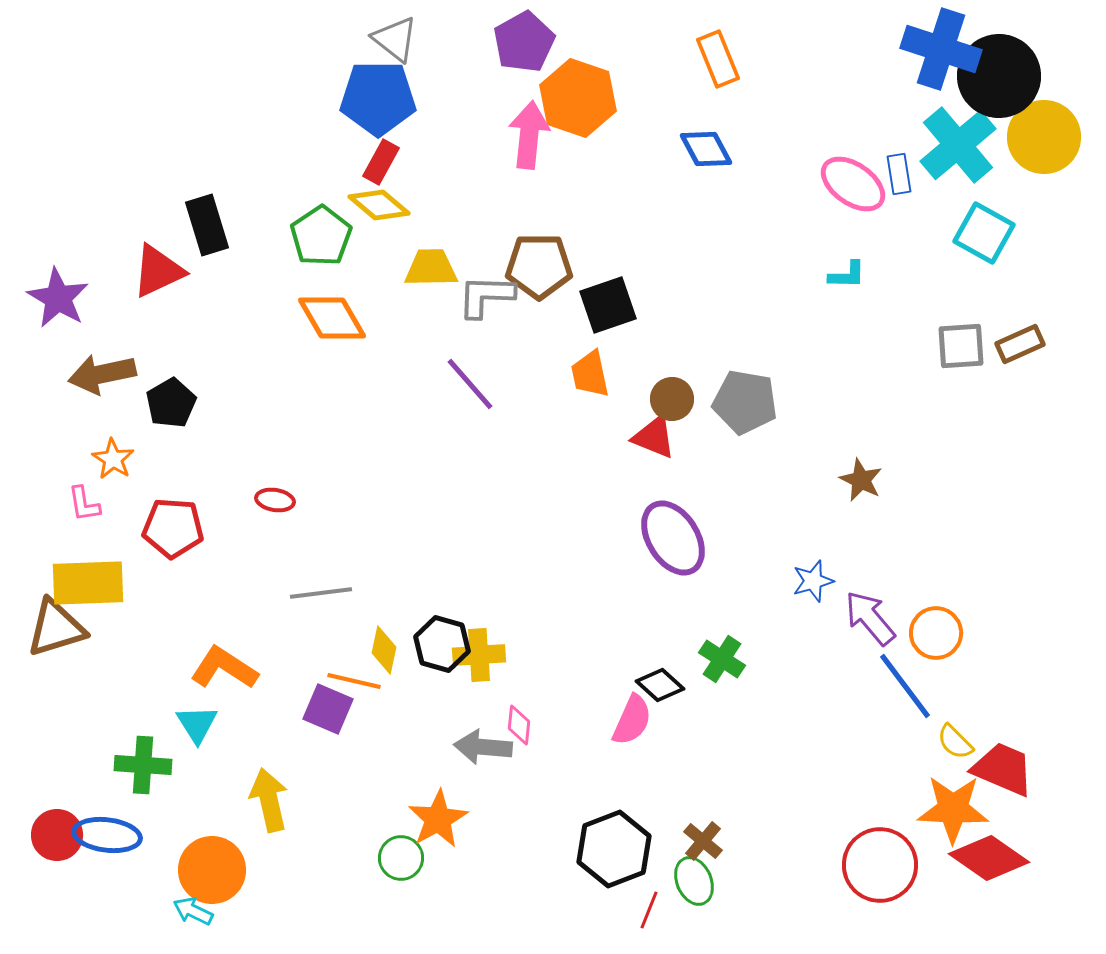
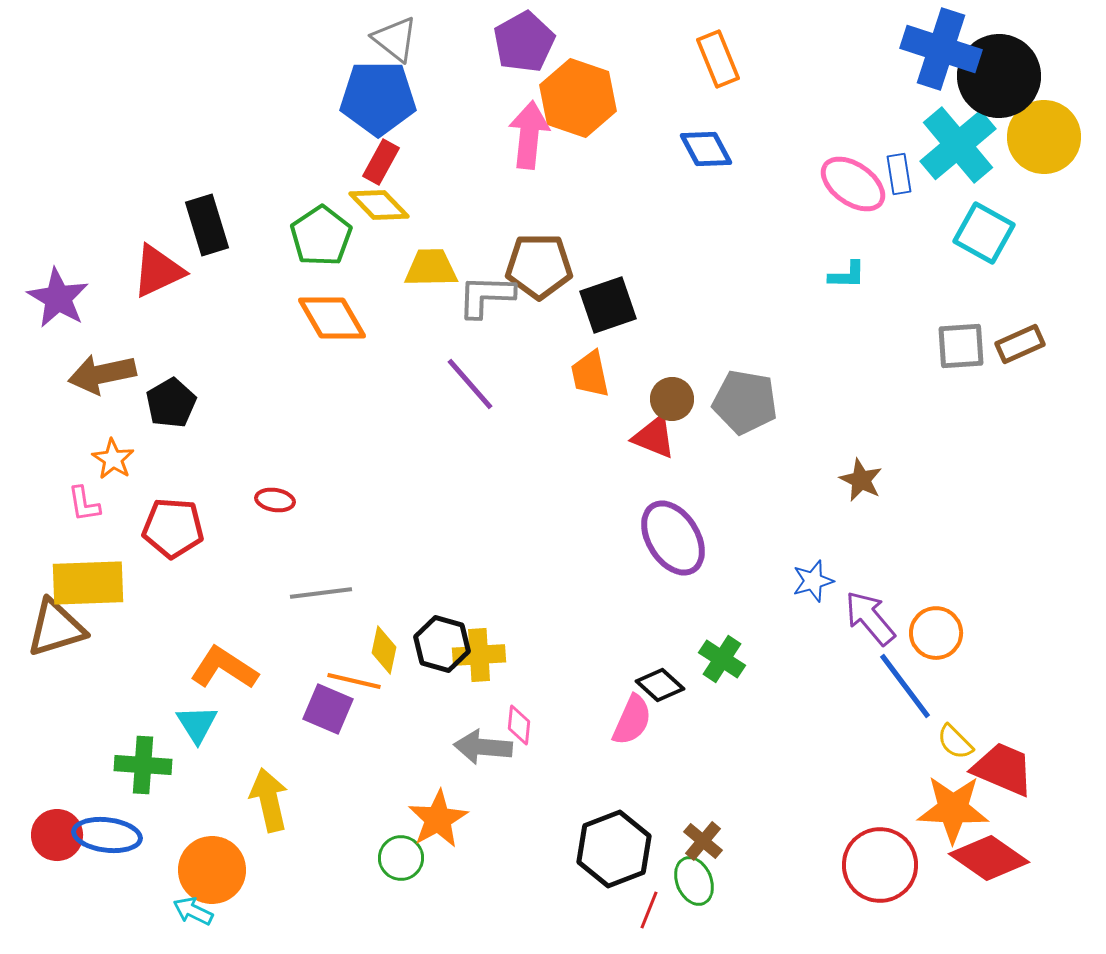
yellow diamond at (379, 205): rotated 6 degrees clockwise
